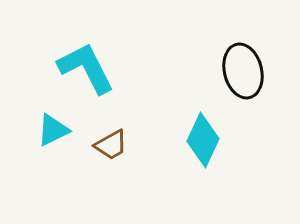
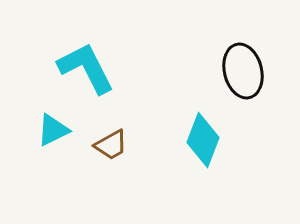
cyan diamond: rotated 4 degrees counterclockwise
